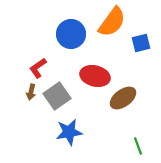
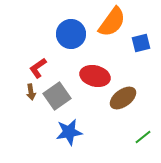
brown arrow: rotated 21 degrees counterclockwise
green line: moved 5 px right, 9 px up; rotated 72 degrees clockwise
